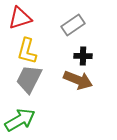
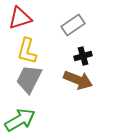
black cross: rotated 18 degrees counterclockwise
